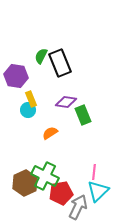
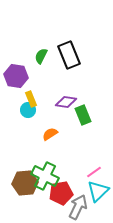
black rectangle: moved 9 px right, 8 px up
orange semicircle: moved 1 px down
pink line: rotated 49 degrees clockwise
brown hexagon: rotated 20 degrees clockwise
